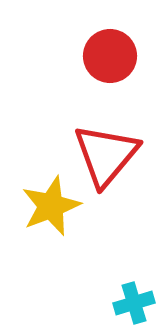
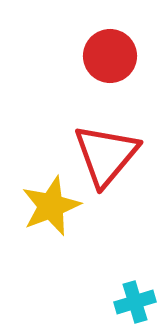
cyan cross: moved 1 px right, 1 px up
